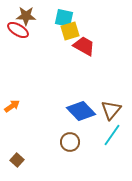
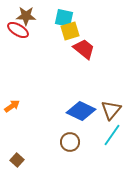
red trapezoid: moved 3 px down; rotated 10 degrees clockwise
blue diamond: rotated 20 degrees counterclockwise
